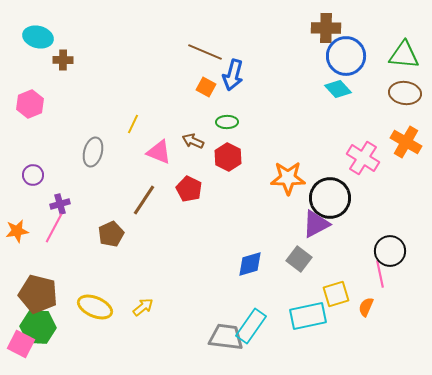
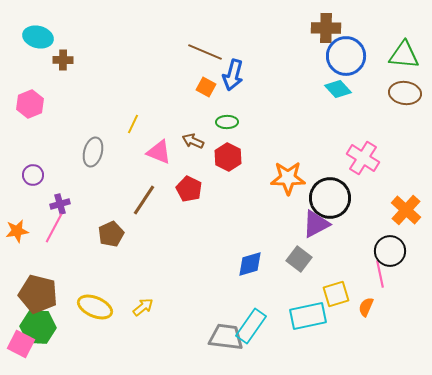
orange cross at (406, 142): moved 68 px down; rotated 12 degrees clockwise
